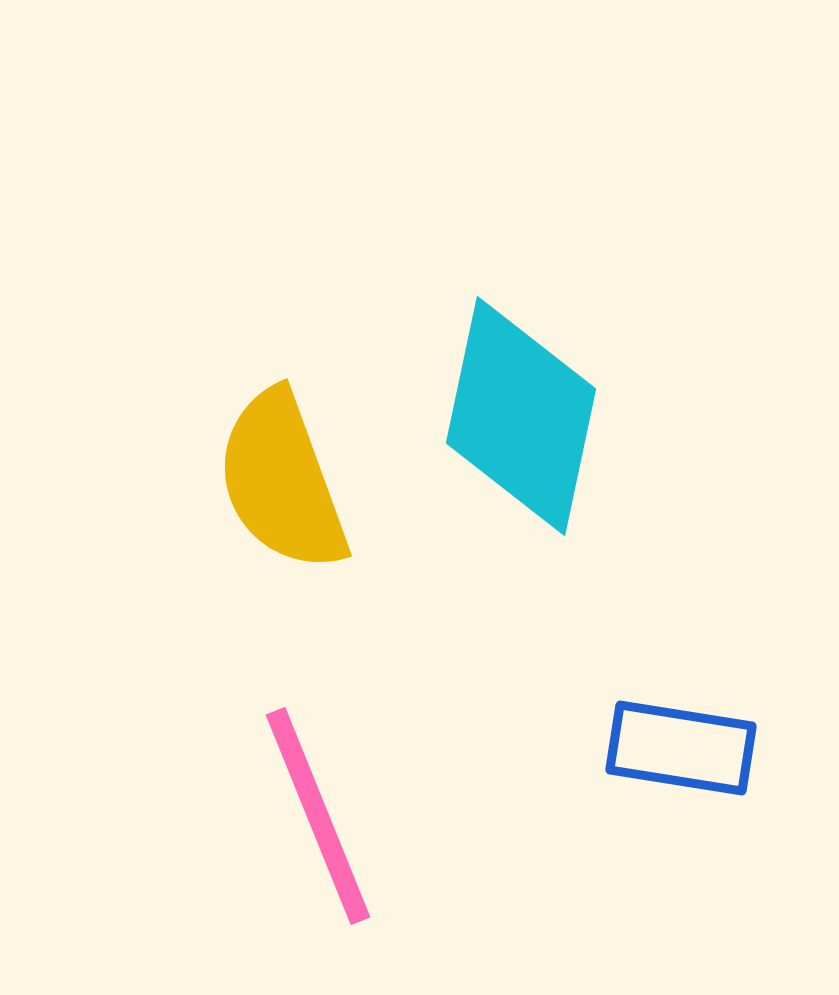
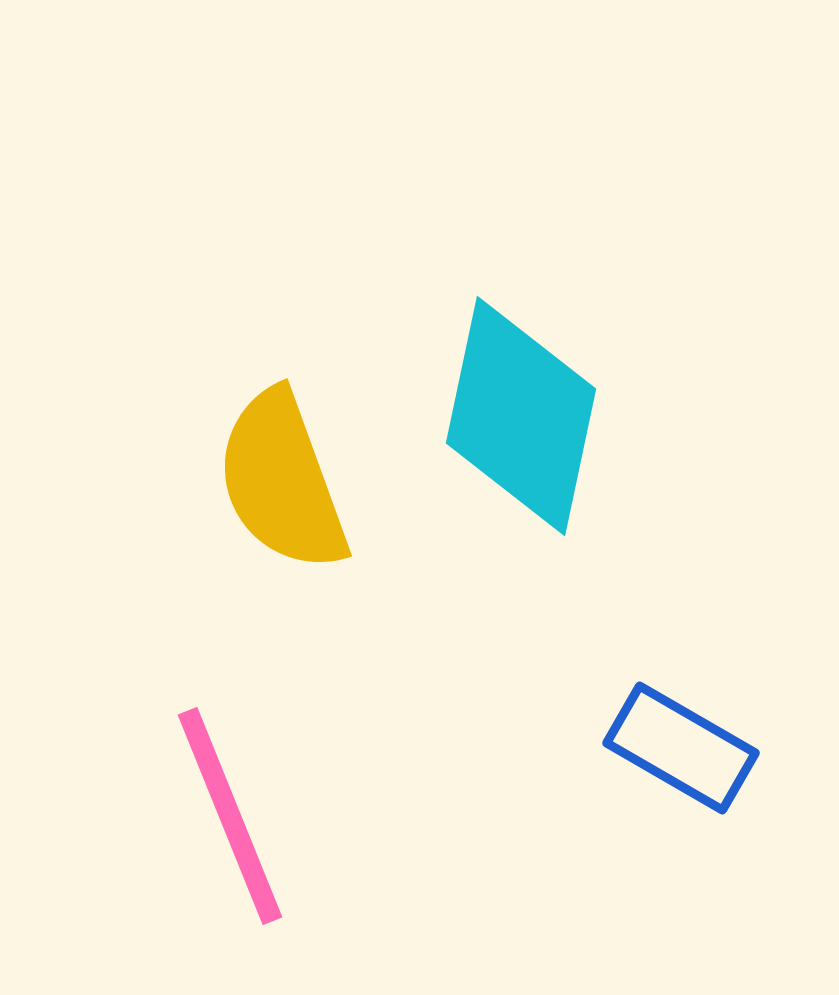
blue rectangle: rotated 21 degrees clockwise
pink line: moved 88 px left
